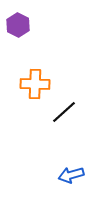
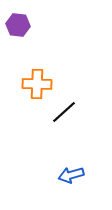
purple hexagon: rotated 20 degrees counterclockwise
orange cross: moved 2 px right
